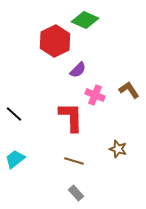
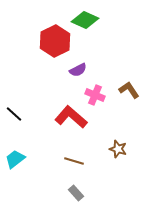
purple semicircle: rotated 18 degrees clockwise
red L-shape: rotated 48 degrees counterclockwise
